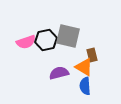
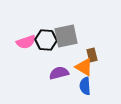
gray square: moved 2 px left; rotated 25 degrees counterclockwise
black hexagon: rotated 15 degrees clockwise
